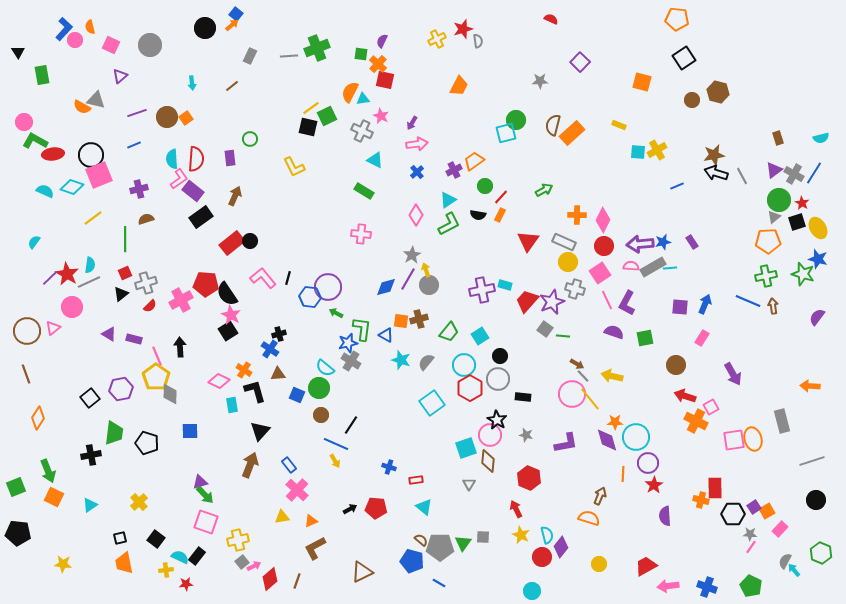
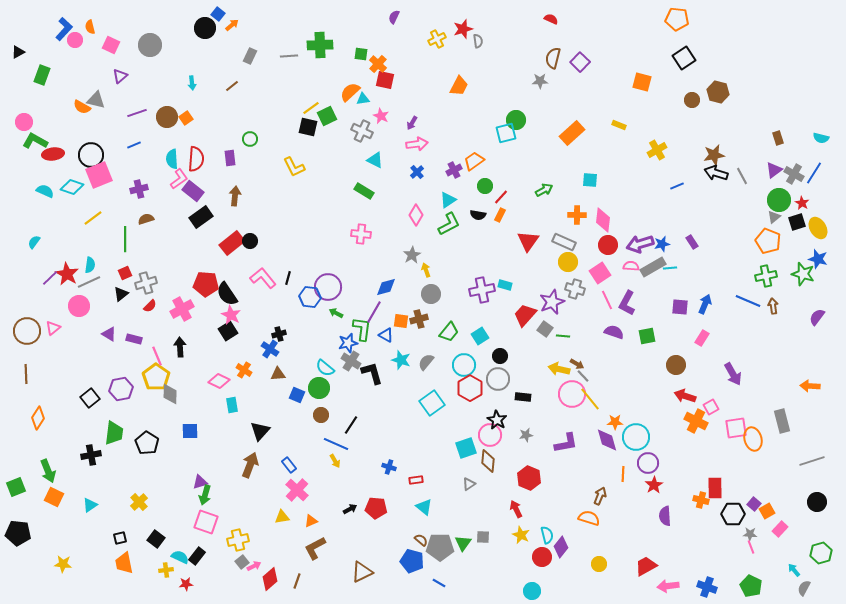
blue square at (236, 14): moved 18 px left
purple semicircle at (382, 41): moved 12 px right, 24 px up
green cross at (317, 48): moved 3 px right, 3 px up; rotated 20 degrees clockwise
black triangle at (18, 52): rotated 32 degrees clockwise
green rectangle at (42, 75): rotated 30 degrees clockwise
orange semicircle at (350, 92): rotated 20 degrees clockwise
brown semicircle at (553, 125): moved 67 px up
cyan semicircle at (821, 138): rotated 28 degrees clockwise
cyan square at (638, 152): moved 48 px left, 28 px down
brown arrow at (235, 196): rotated 18 degrees counterclockwise
pink diamond at (603, 220): rotated 20 degrees counterclockwise
orange pentagon at (768, 241): rotated 25 degrees clockwise
blue star at (663, 242): moved 1 px left, 2 px down
purple arrow at (640, 244): rotated 12 degrees counterclockwise
red circle at (604, 246): moved 4 px right, 1 px up
purple line at (408, 279): moved 34 px left, 33 px down
gray circle at (429, 285): moved 2 px right, 9 px down
pink cross at (181, 300): moved 1 px right, 9 px down
red trapezoid at (527, 301): moved 2 px left, 14 px down
pink circle at (72, 307): moved 7 px right, 1 px up
green square at (645, 338): moved 2 px right, 2 px up
brown line at (26, 374): rotated 18 degrees clockwise
yellow arrow at (612, 376): moved 53 px left, 7 px up
black L-shape at (255, 391): moved 117 px right, 18 px up
gray star at (526, 435): rotated 24 degrees counterclockwise
pink square at (734, 440): moved 2 px right, 12 px up
black pentagon at (147, 443): rotated 15 degrees clockwise
gray triangle at (469, 484): rotated 24 degrees clockwise
green arrow at (205, 495): rotated 60 degrees clockwise
black circle at (816, 500): moved 1 px right, 2 px down
purple square at (754, 507): moved 3 px up; rotated 16 degrees counterclockwise
pink line at (751, 547): rotated 56 degrees counterclockwise
green hexagon at (821, 553): rotated 20 degrees clockwise
gray semicircle at (785, 561): moved 19 px right, 27 px down
